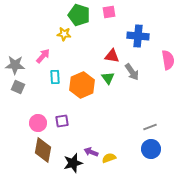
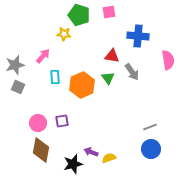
gray star: rotated 18 degrees counterclockwise
brown diamond: moved 2 px left
black star: moved 1 px down
